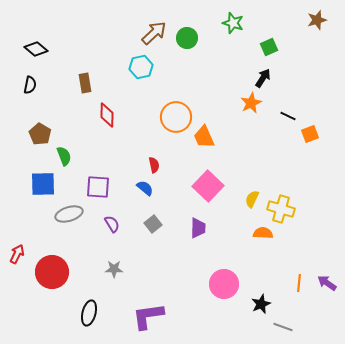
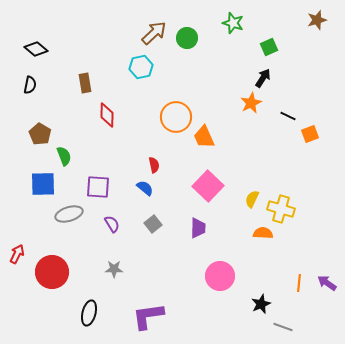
pink circle: moved 4 px left, 8 px up
